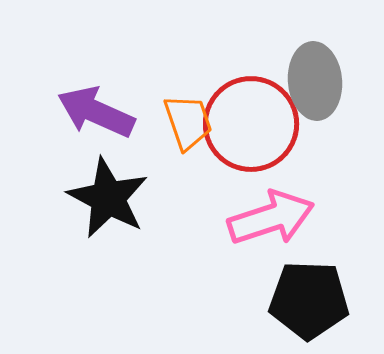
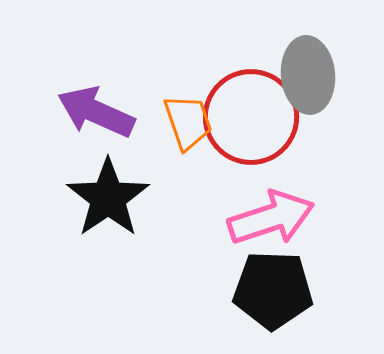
gray ellipse: moved 7 px left, 6 px up
red circle: moved 7 px up
black star: rotated 10 degrees clockwise
black pentagon: moved 36 px left, 10 px up
